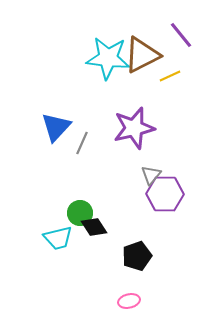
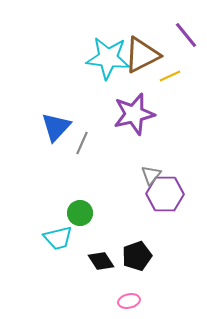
purple line: moved 5 px right
purple star: moved 14 px up
black diamond: moved 7 px right, 34 px down
